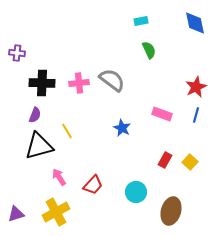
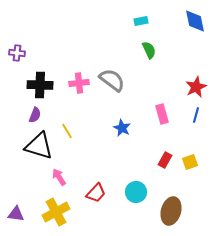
blue diamond: moved 2 px up
black cross: moved 2 px left, 2 px down
pink rectangle: rotated 54 degrees clockwise
black triangle: rotated 32 degrees clockwise
yellow square: rotated 28 degrees clockwise
red trapezoid: moved 3 px right, 8 px down
purple triangle: rotated 24 degrees clockwise
